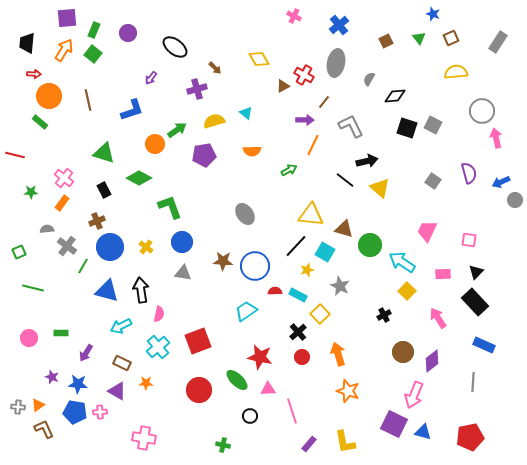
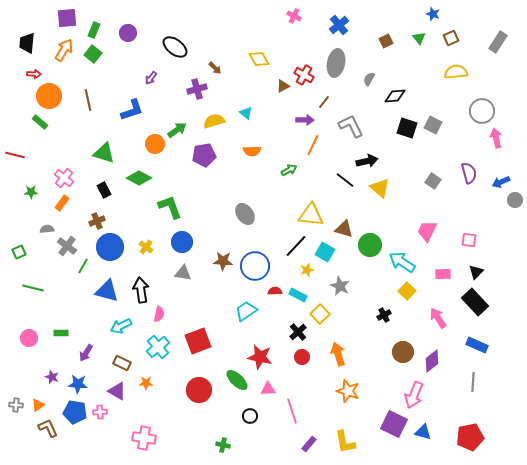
blue rectangle at (484, 345): moved 7 px left
gray cross at (18, 407): moved 2 px left, 2 px up
brown L-shape at (44, 429): moved 4 px right, 1 px up
